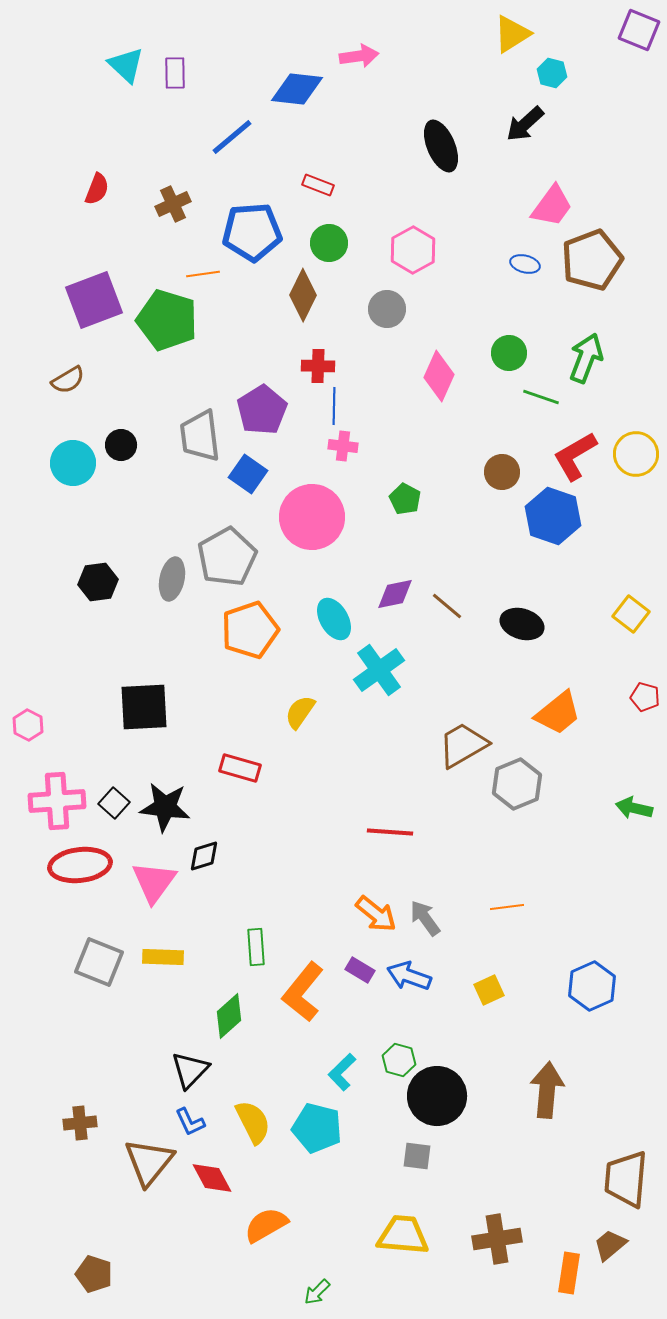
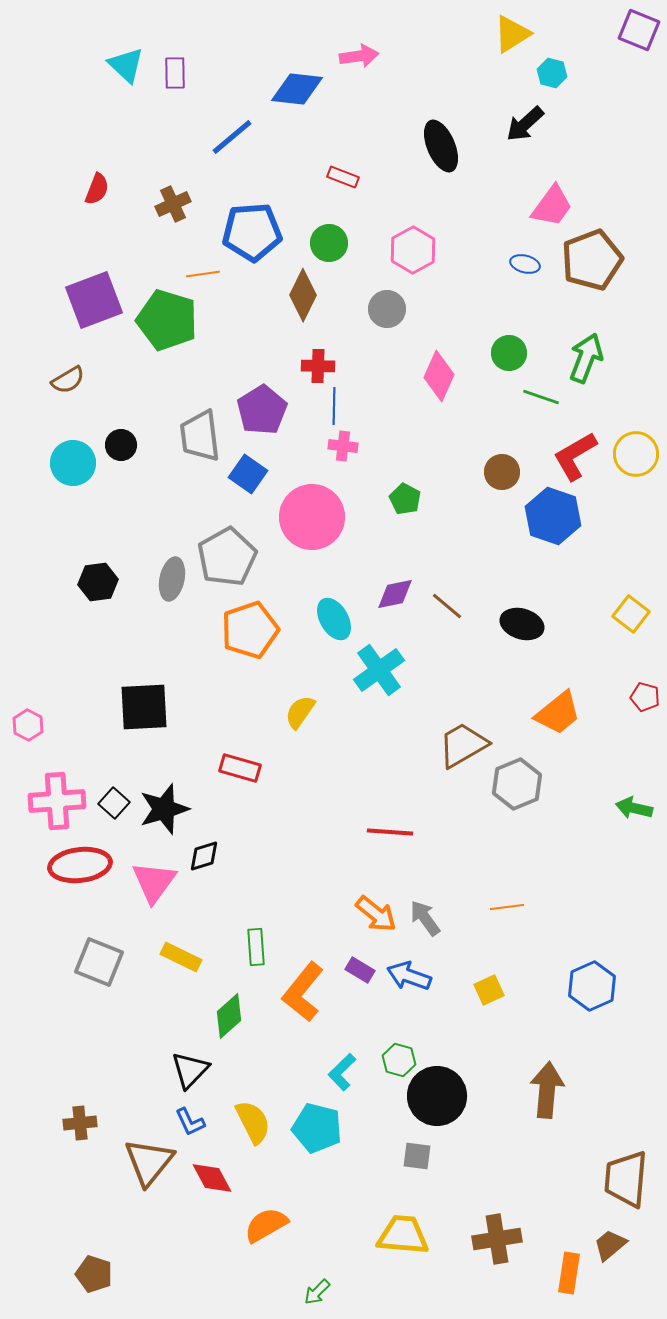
red rectangle at (318, 185): moved 25 px right, 8 px up
black star at (165, 807): moved 1 px left, 2 px down; rotated 24 degrees counterclockwise
yellow rectangle at (163, 957): moved 18 px right; rotated 24 degrees clockwise
